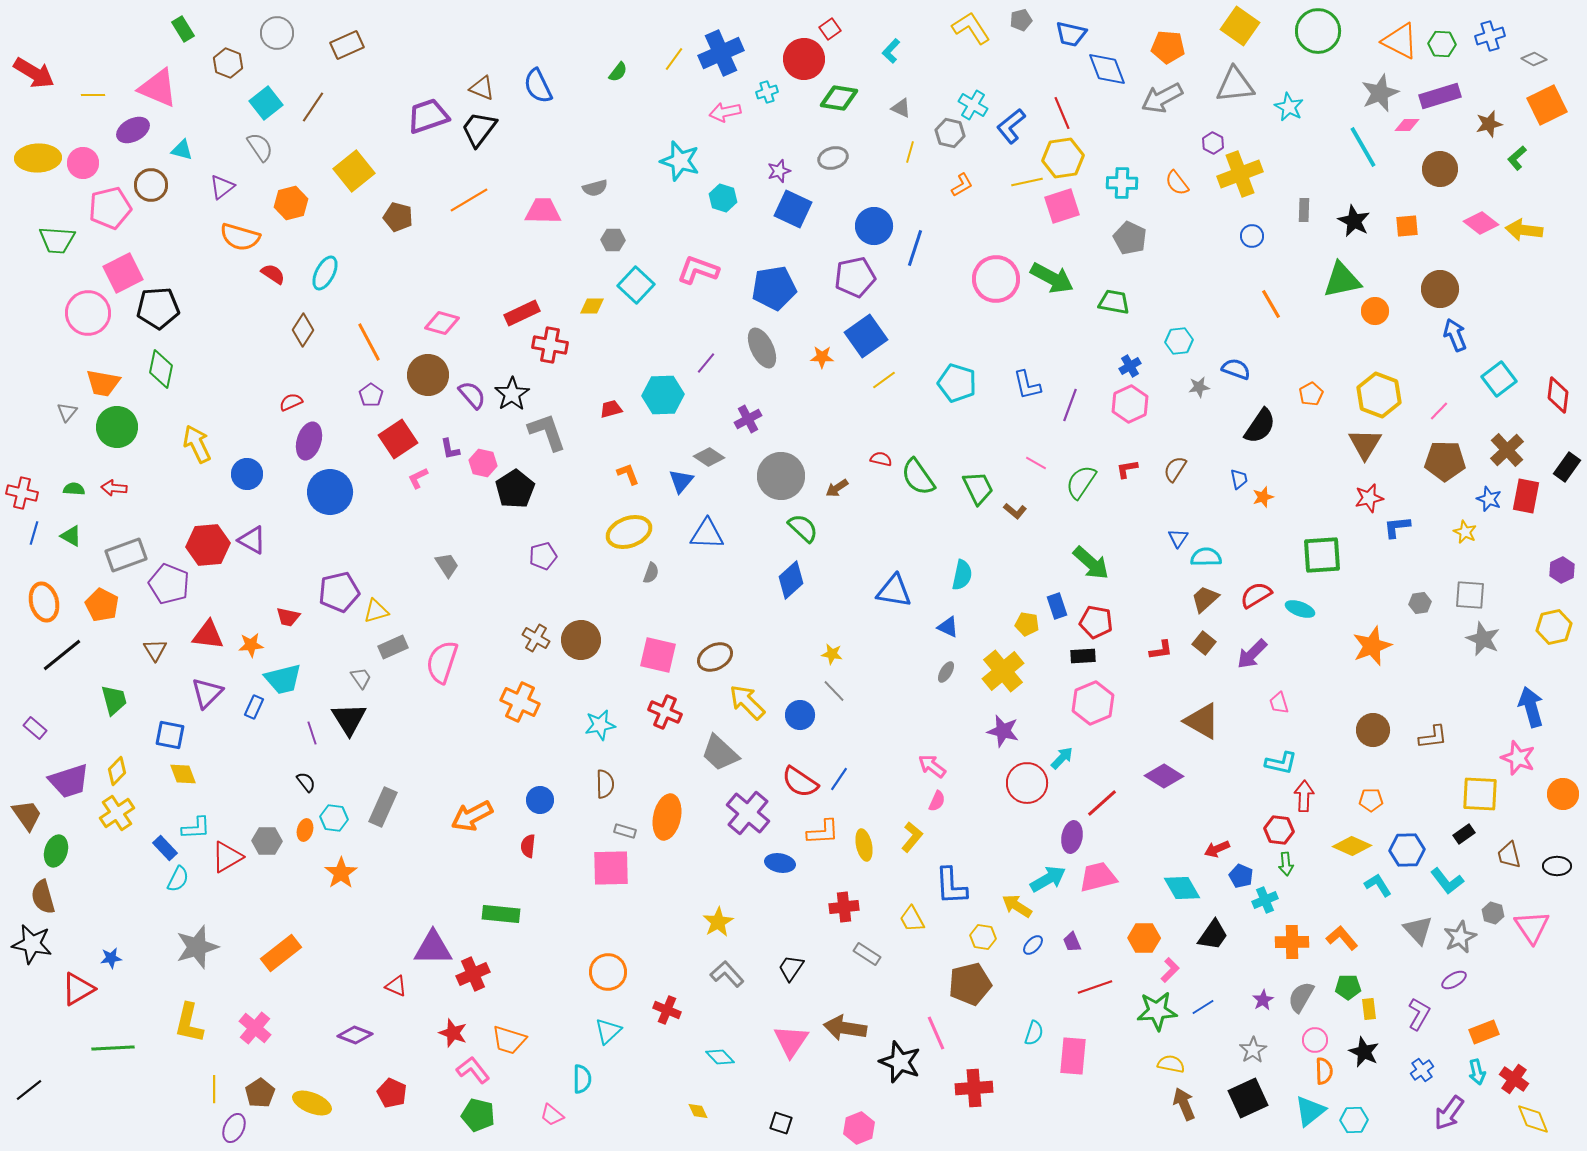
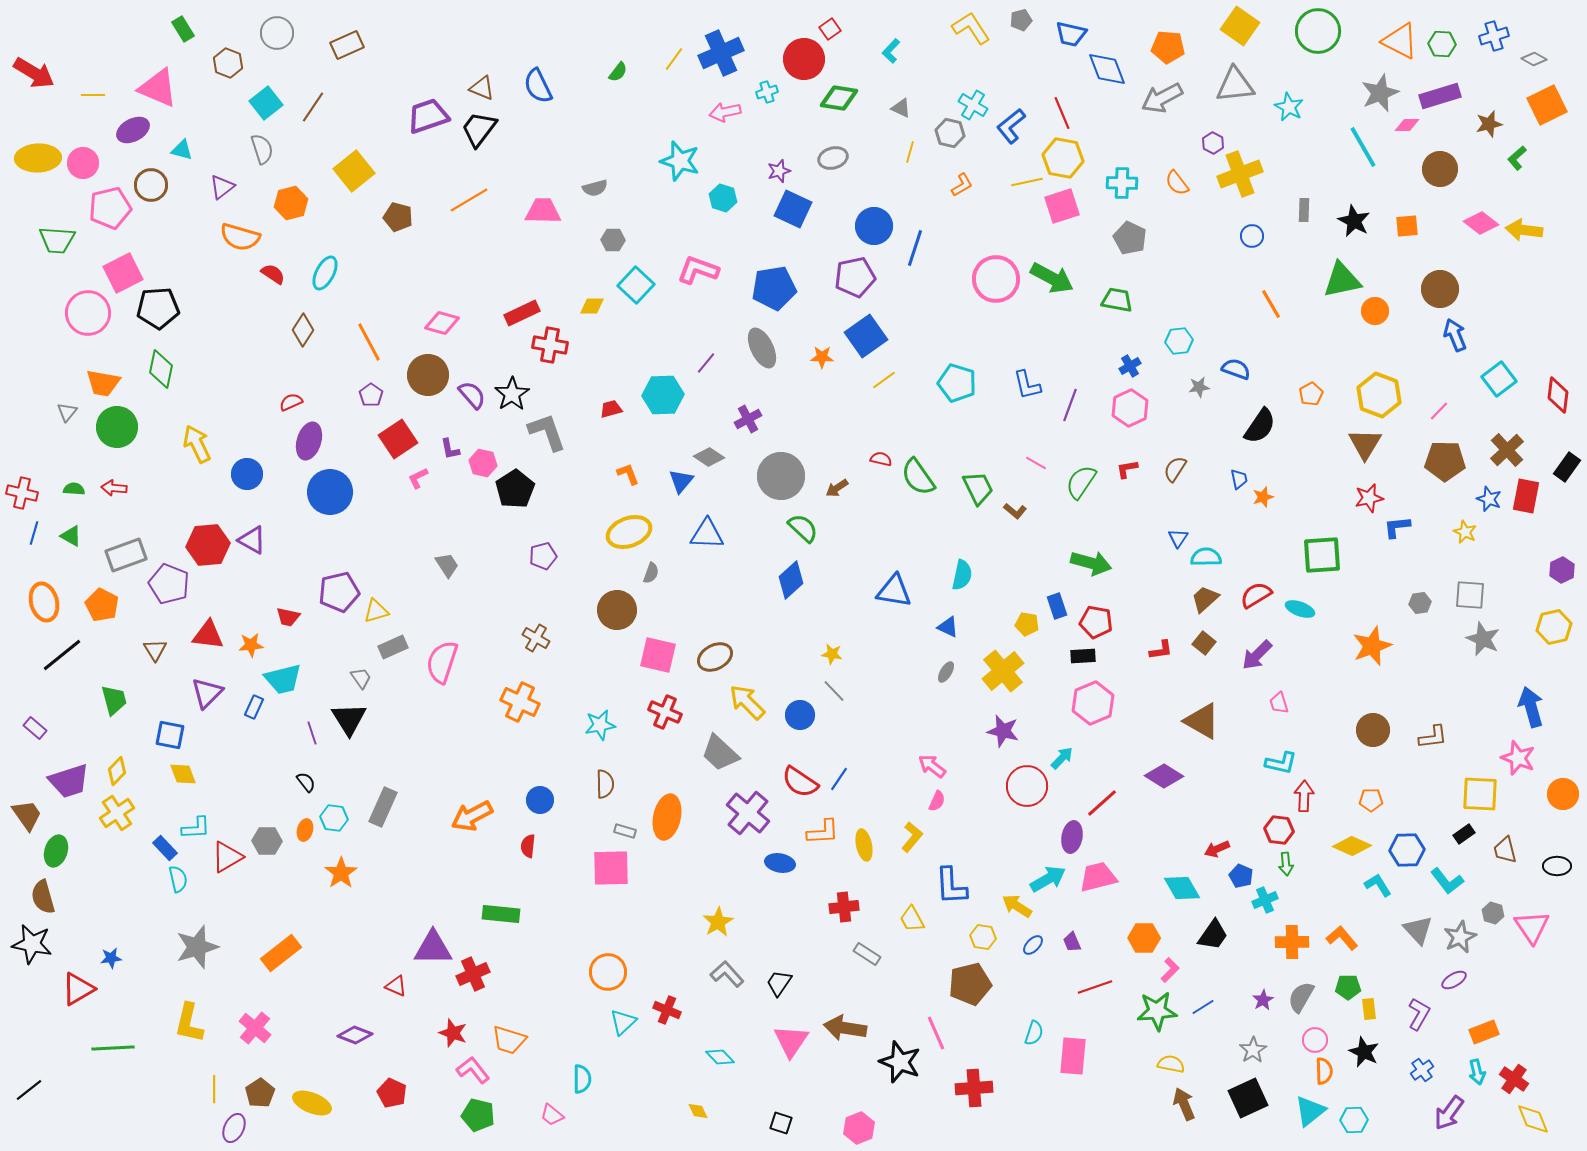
blue cross at (1490, 36): moved 4 px right
gray semicircle at (260, 147): moved 2 px right, 2 px down; rotated 16 degrees clockwise
yellow hexagon at (1063, 158): rotated 18 degrees clockwise
green trapezoid at (1114, 302): moved 3 px right, 2 px up
pink hexagon at (1130, 404): moved 4 px down
green arrow at (1091, 563): rotated 27 degrees counterclockwise
brown circle at (581, 640): moved 36 px right, 30 px up
purple arrow at (1252, 654): moved 5 px right, 1 px down
red circle at (1027, 783): moved 3 px down
brown trapezoid at (1509, 855): moved 4 px left, 5 px up
cyan semicircle at (178, 879): rotated 40 degrees counterclockwise
black trapezoid at (791, 968): moved 12 px left, 15 px down
cyan triangle at (608, 1031): moved 15 px right, 9 px up
